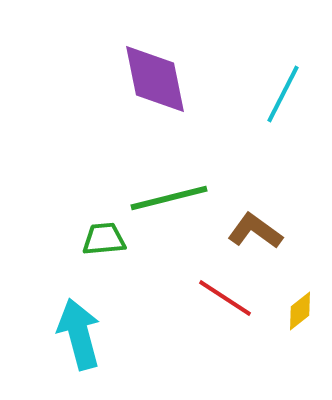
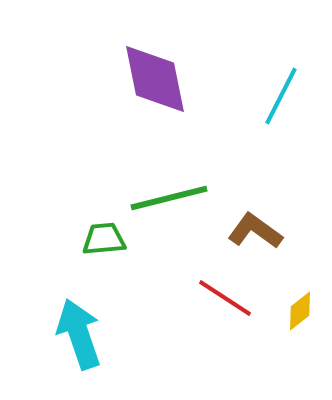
cyan line: moved 2 px left, 2 px down
cyan arrow: rotated 4 degrees counterclockwise
